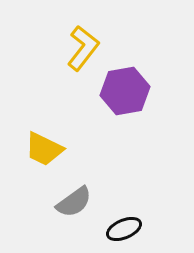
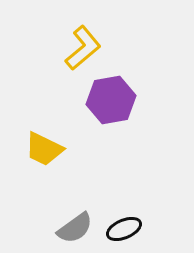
yellow L-shape: rotated 12 degrees clockwise
purple hexagon: moved 14 px left, 9 px down
gray semicircle: moved 1 px right, 26 px down
